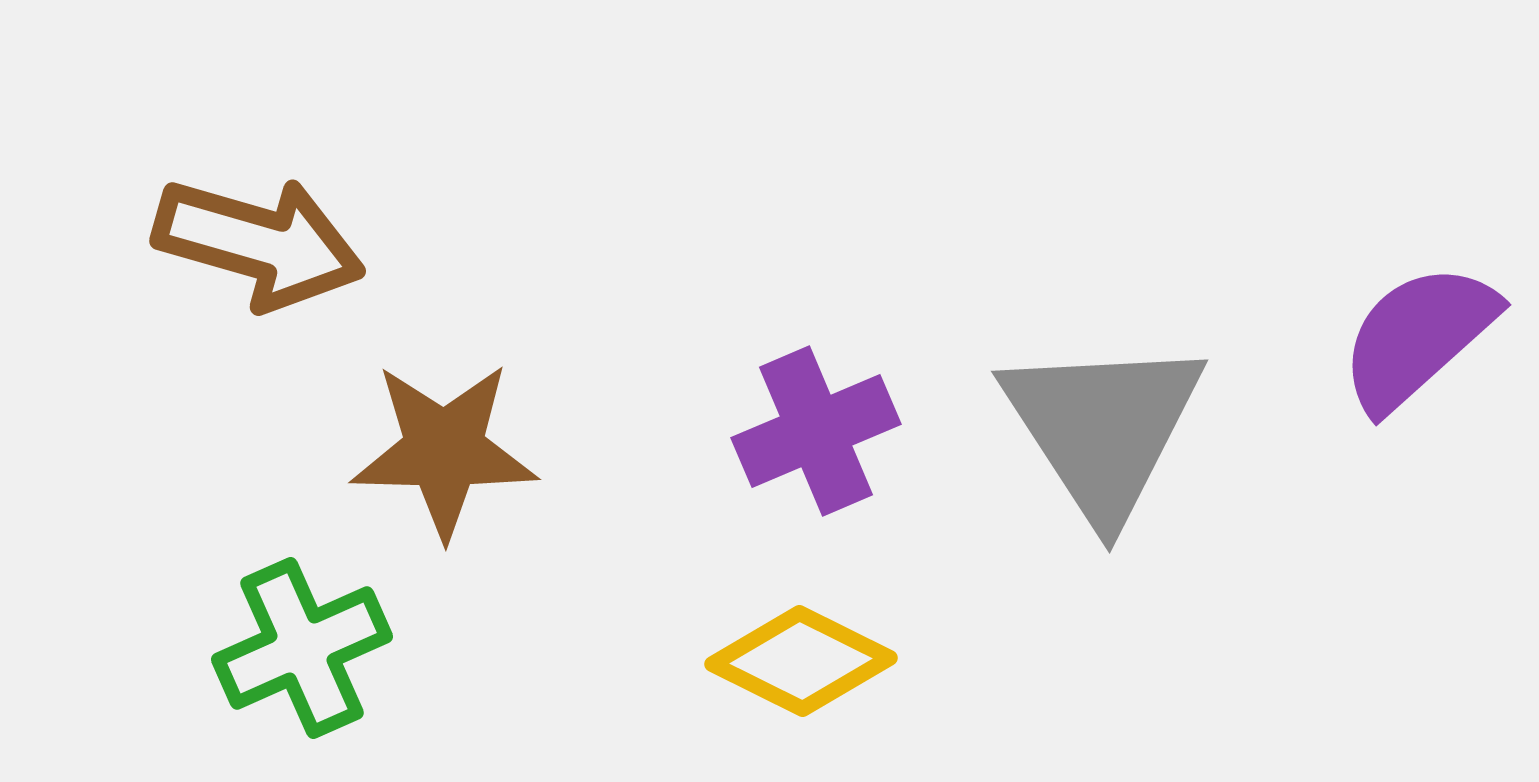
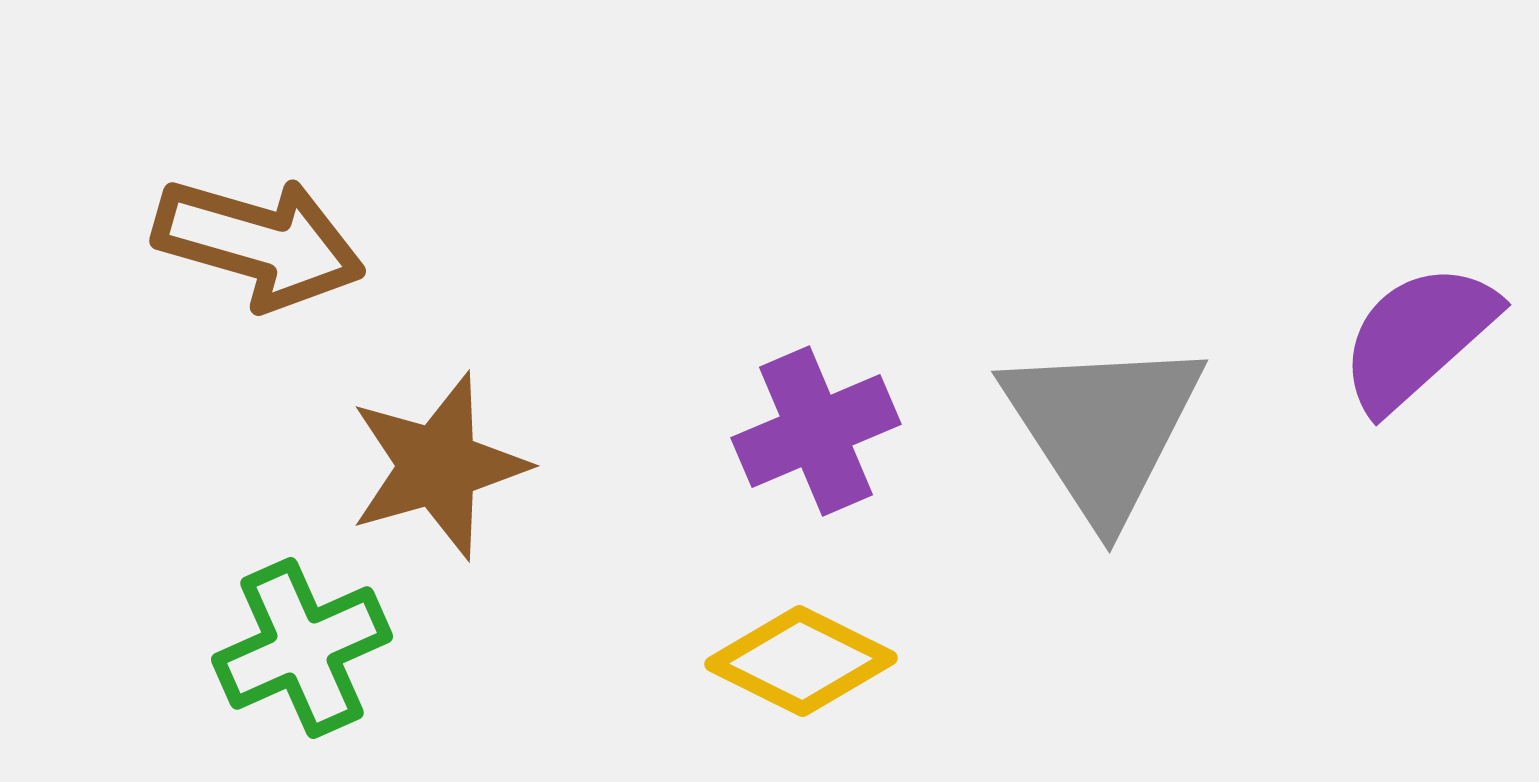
brown star: moved 6 px left, 16 px down; rotated 17 degrees counterclockwise
